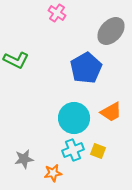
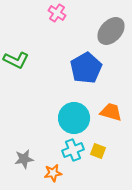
orange trapezoid: rotated 135 degrees counterclockwise
